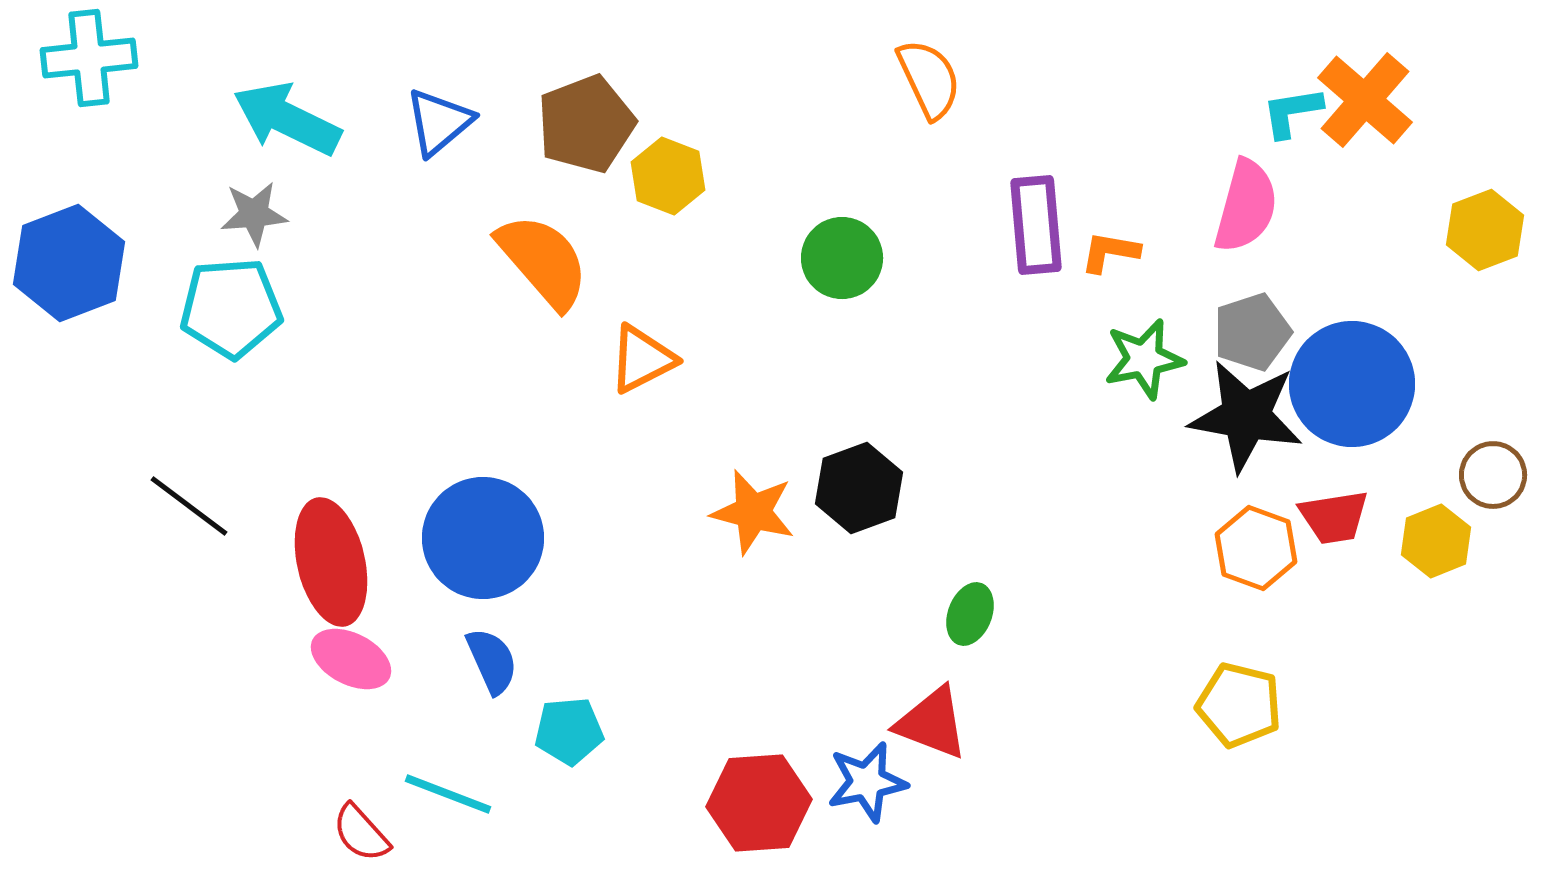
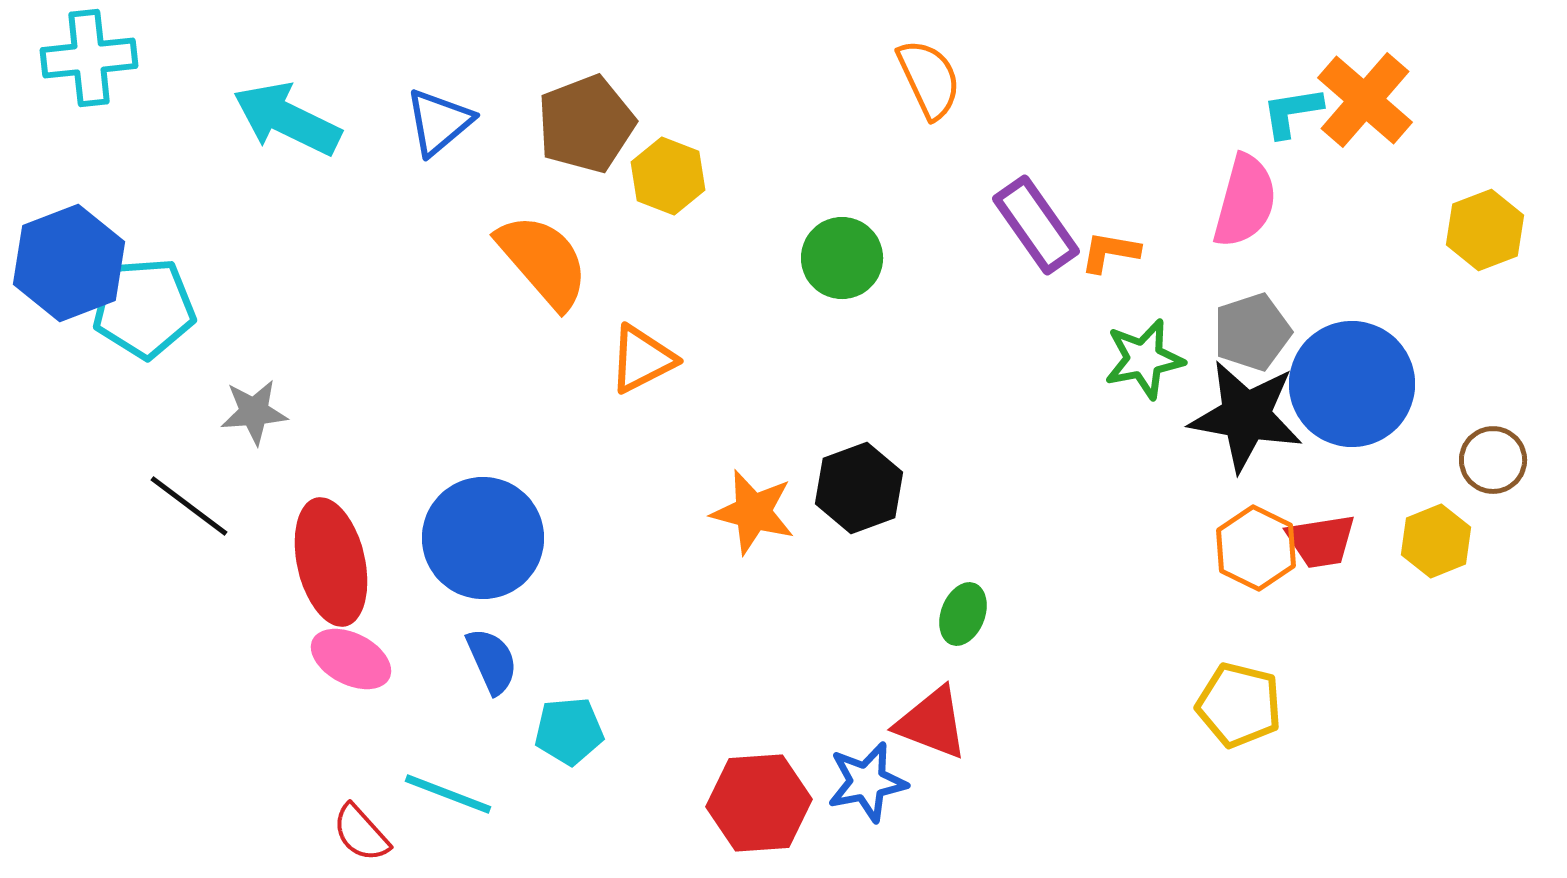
pink semicircle at (1246, 206): moved 1 px left, 5 px up
gray star at (254, 214): moved 198 px down
purple rectangle at (1036, 225): rotated 30 degrees counterclockwise
cyan pentagon at (231, 308): moved 87 px left
brown circle at (1493, 475): moved 15 px up
red trapezoid at (1334, 517): moved 13 px left, 24 px down
orange hexagon at (1256, 548): rotated 6 degrees clockwise
green ellipse at (970, 614): moved 7 px left
